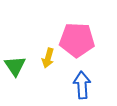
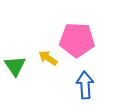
yellow arrow: rotated 108 degrees clockwise
blue arrow: moved 3 px right
